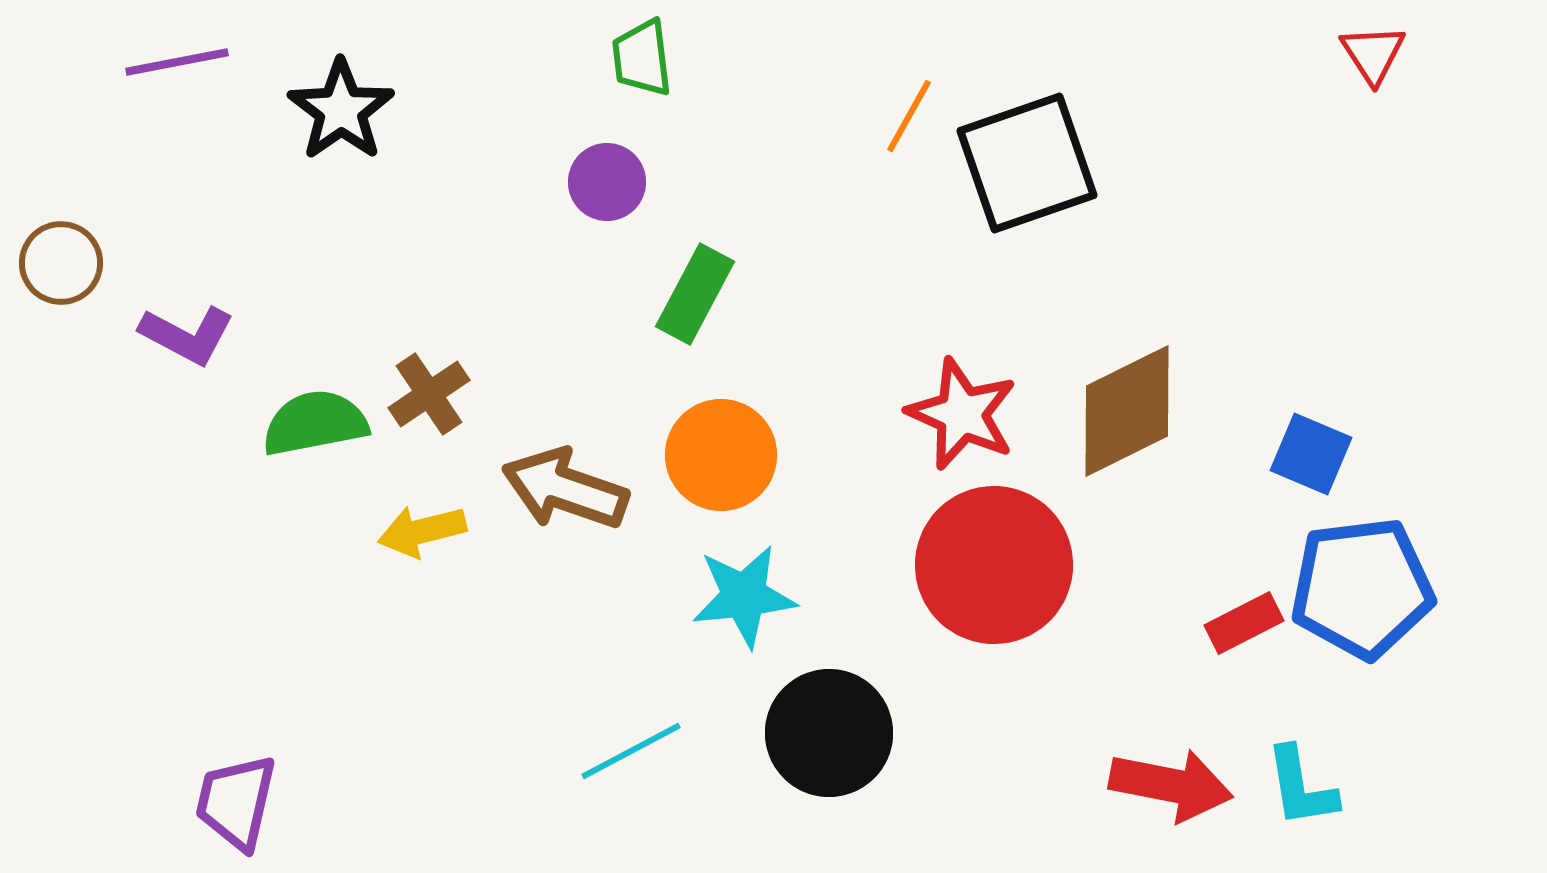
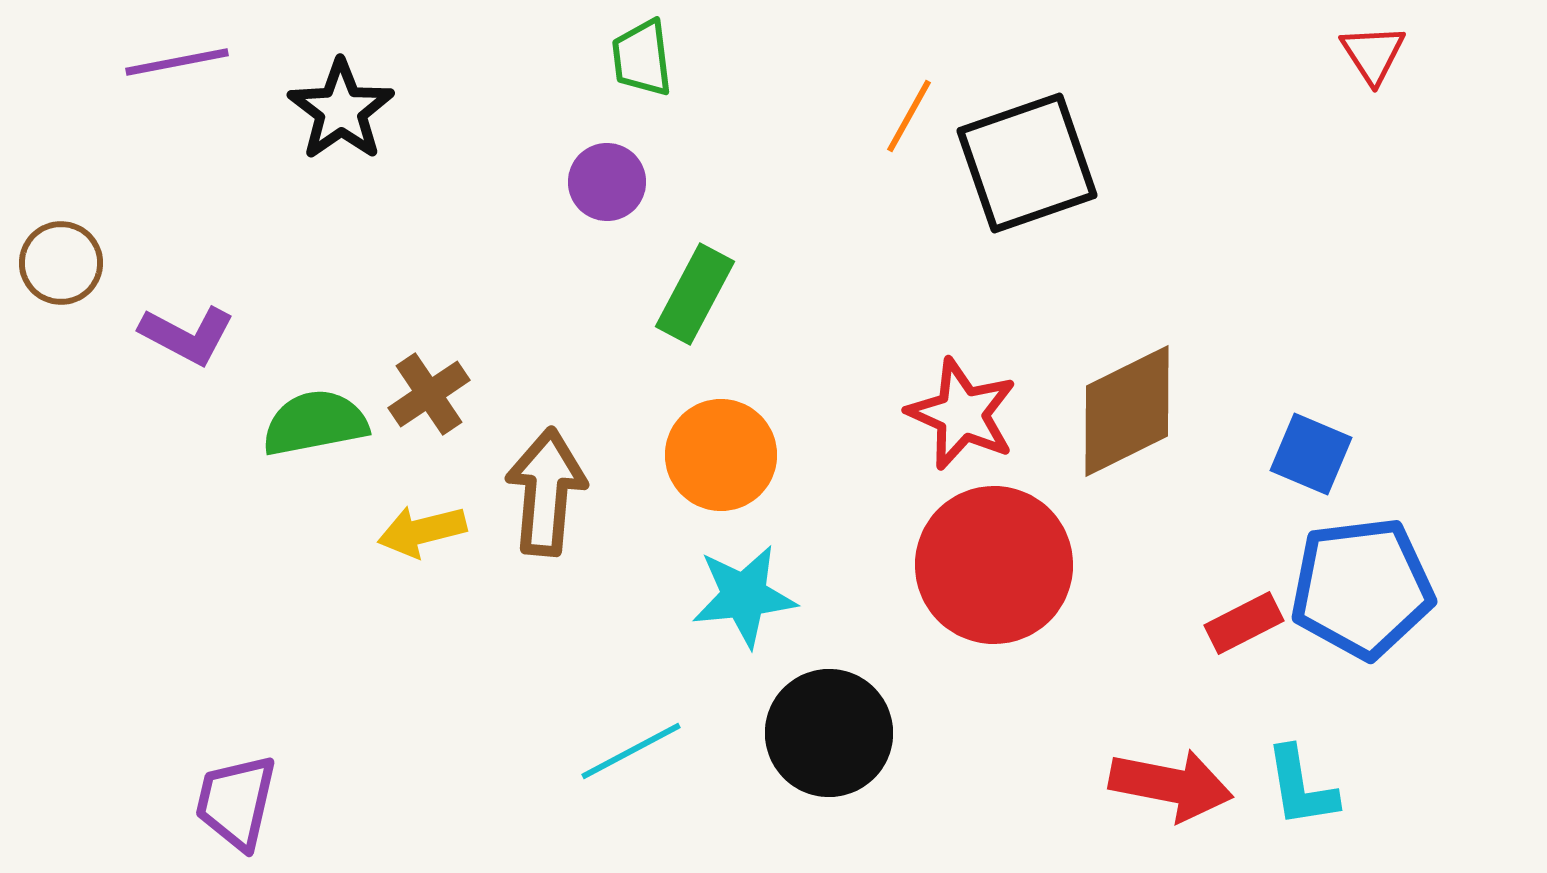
brown arrow: moved 19 px left, 3 px down; rotated 76 degrees clockwise
